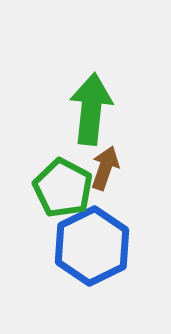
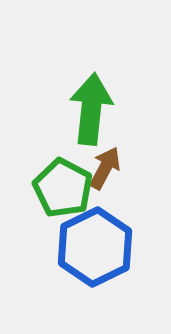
brown arrow: rotated 9 degrees clockwise
blue hexagon: moved 3 px right, 1 px down
